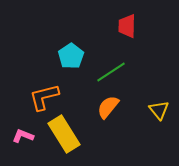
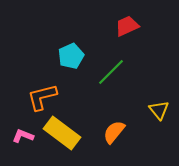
red trapezoid: rotated 65 degrees clockwise
cyan pentagon: rotated 10 degrees clockwise
green line: rotated 12 degrees counterclockwise
orange L-shape: moved 2 px left
orange semicircle: moved 6 px right, 25 px down
yellow rectangle: moved 2 px left, 1 px up; rotated 21 degrees counterclockwise
